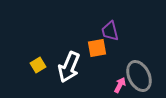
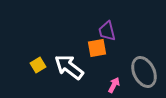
purple trapezoid: moved 3 px left
white arrow: rotated 104 degrees clockwise
gray ellipse: moved 5 px right, 4 px up
pink arrow: moved 6 px left
